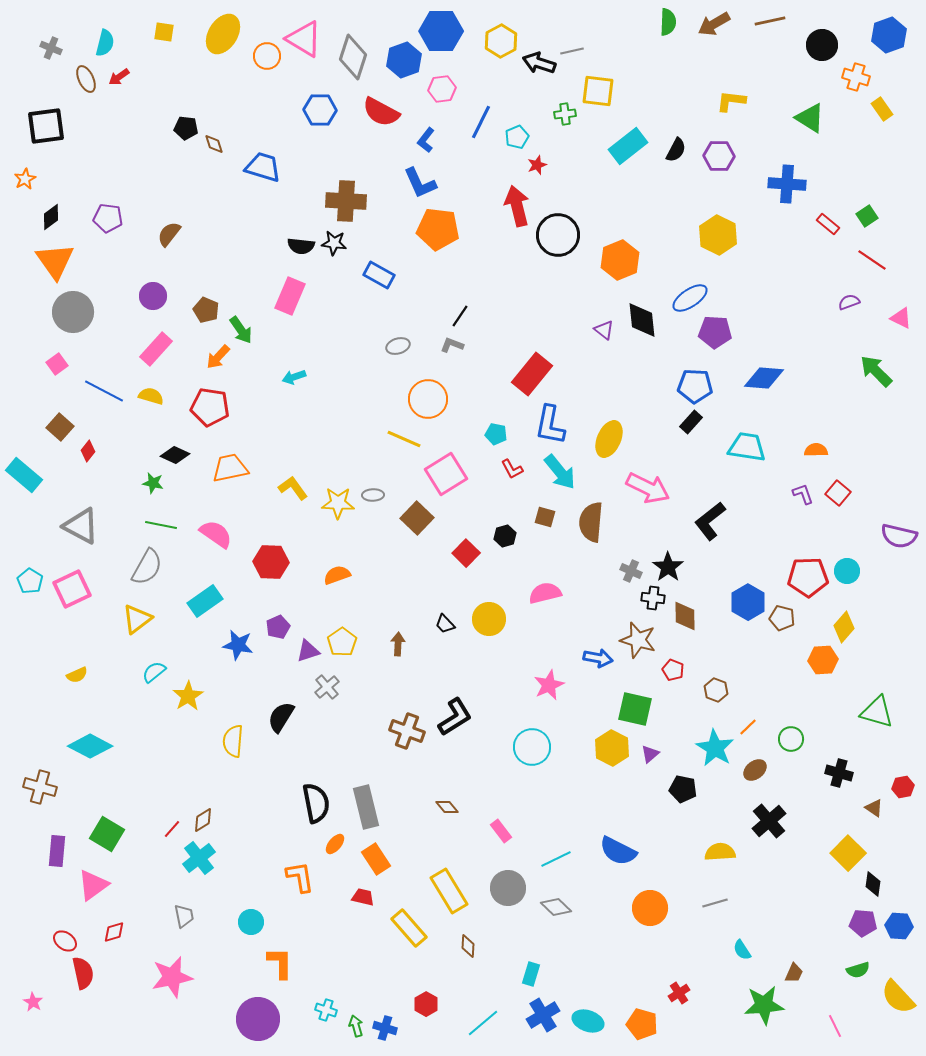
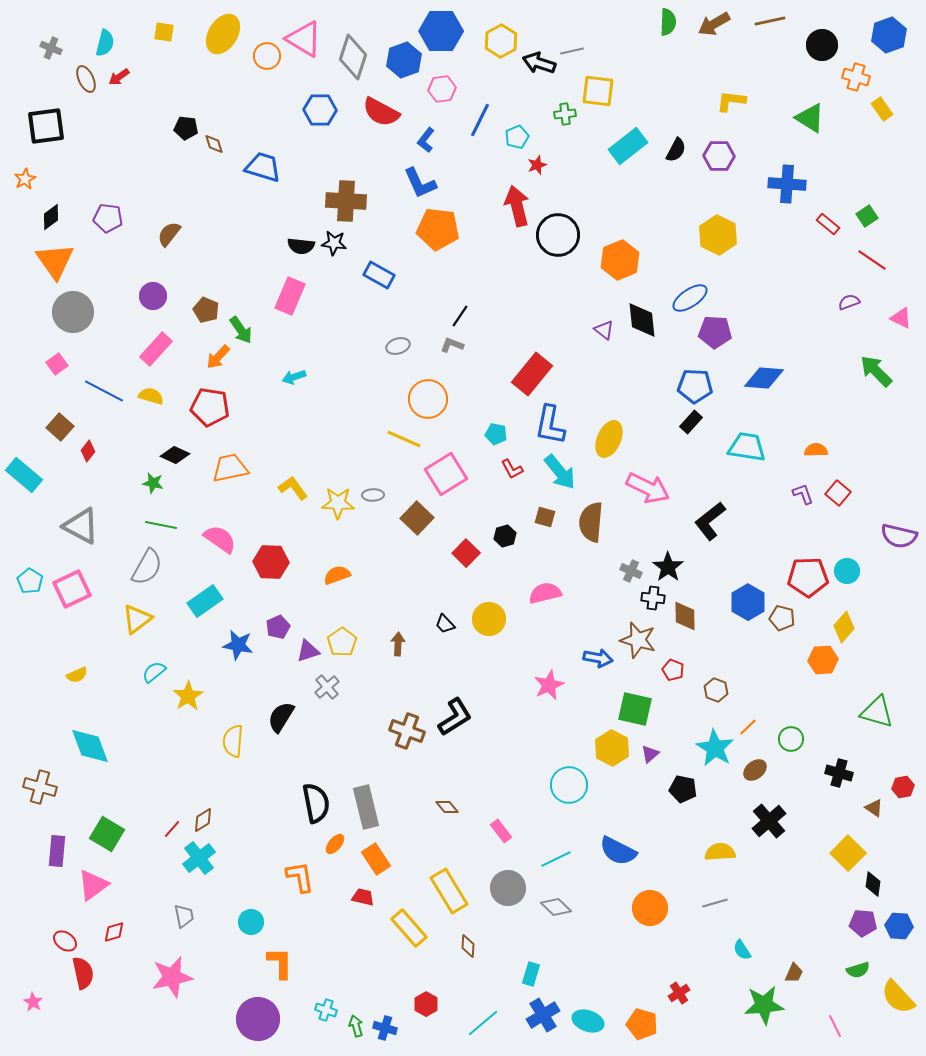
blue line at (481, 122): moved 1 px left, 2 px up
pink semicircle at (216, 534): moved 4 px right, 5 px down
cyan diamond at (90, 746): rotated 42 degrees clockwise
cyan circle at (532, 747): moved 37 px right, 38 px down
